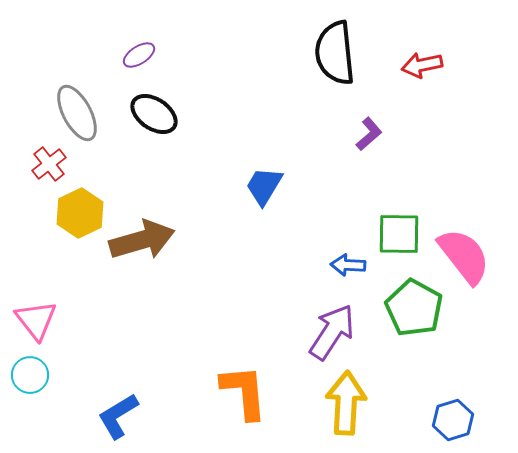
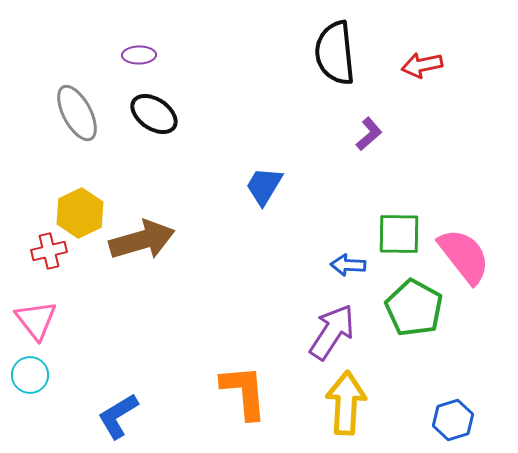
purple ellipse: rotated 32 degrees clockwise
red cross: moved 87 px down; rotated 24 degrees clockwise
